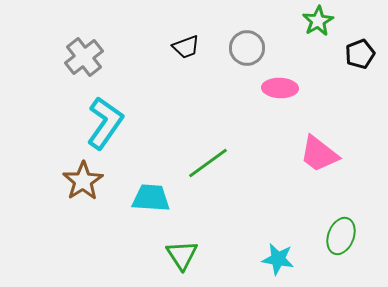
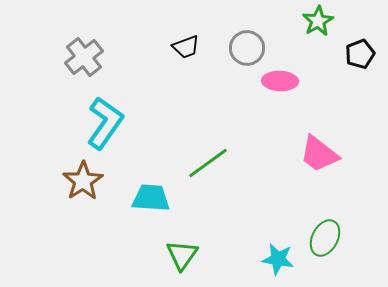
pink ellipse: moved 7 px up
green ellipse: moved 16 px left, 2 px down; rotated 6 degrees clockwise
green triangle: rotated 8 degrees clockwise
